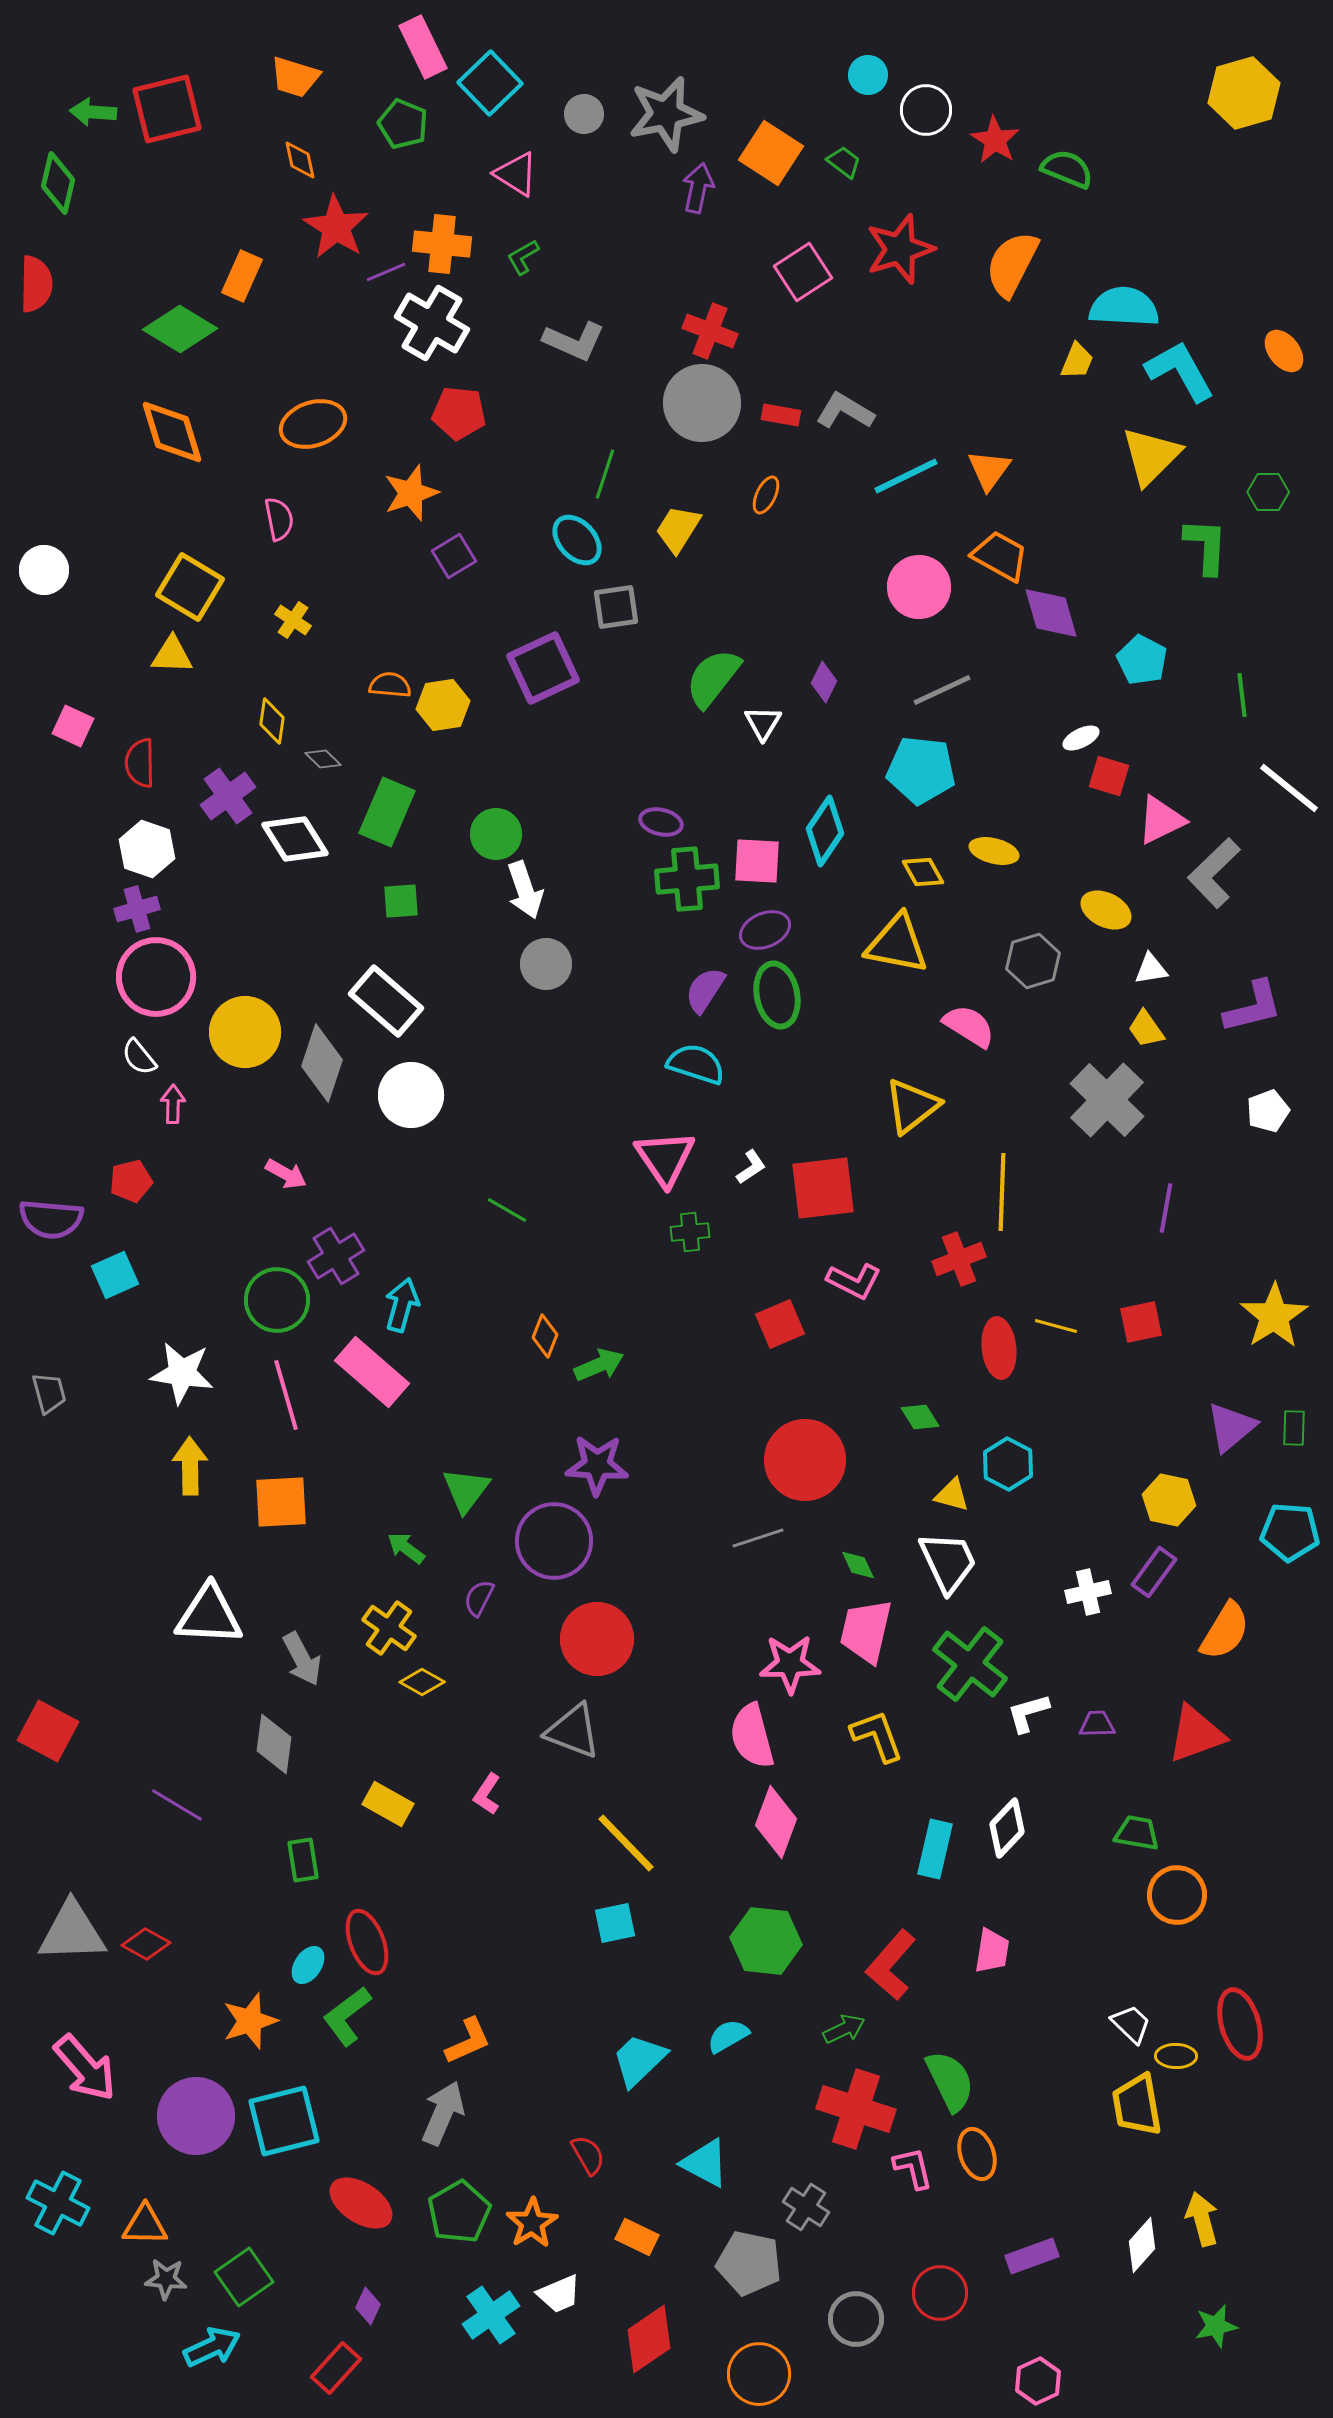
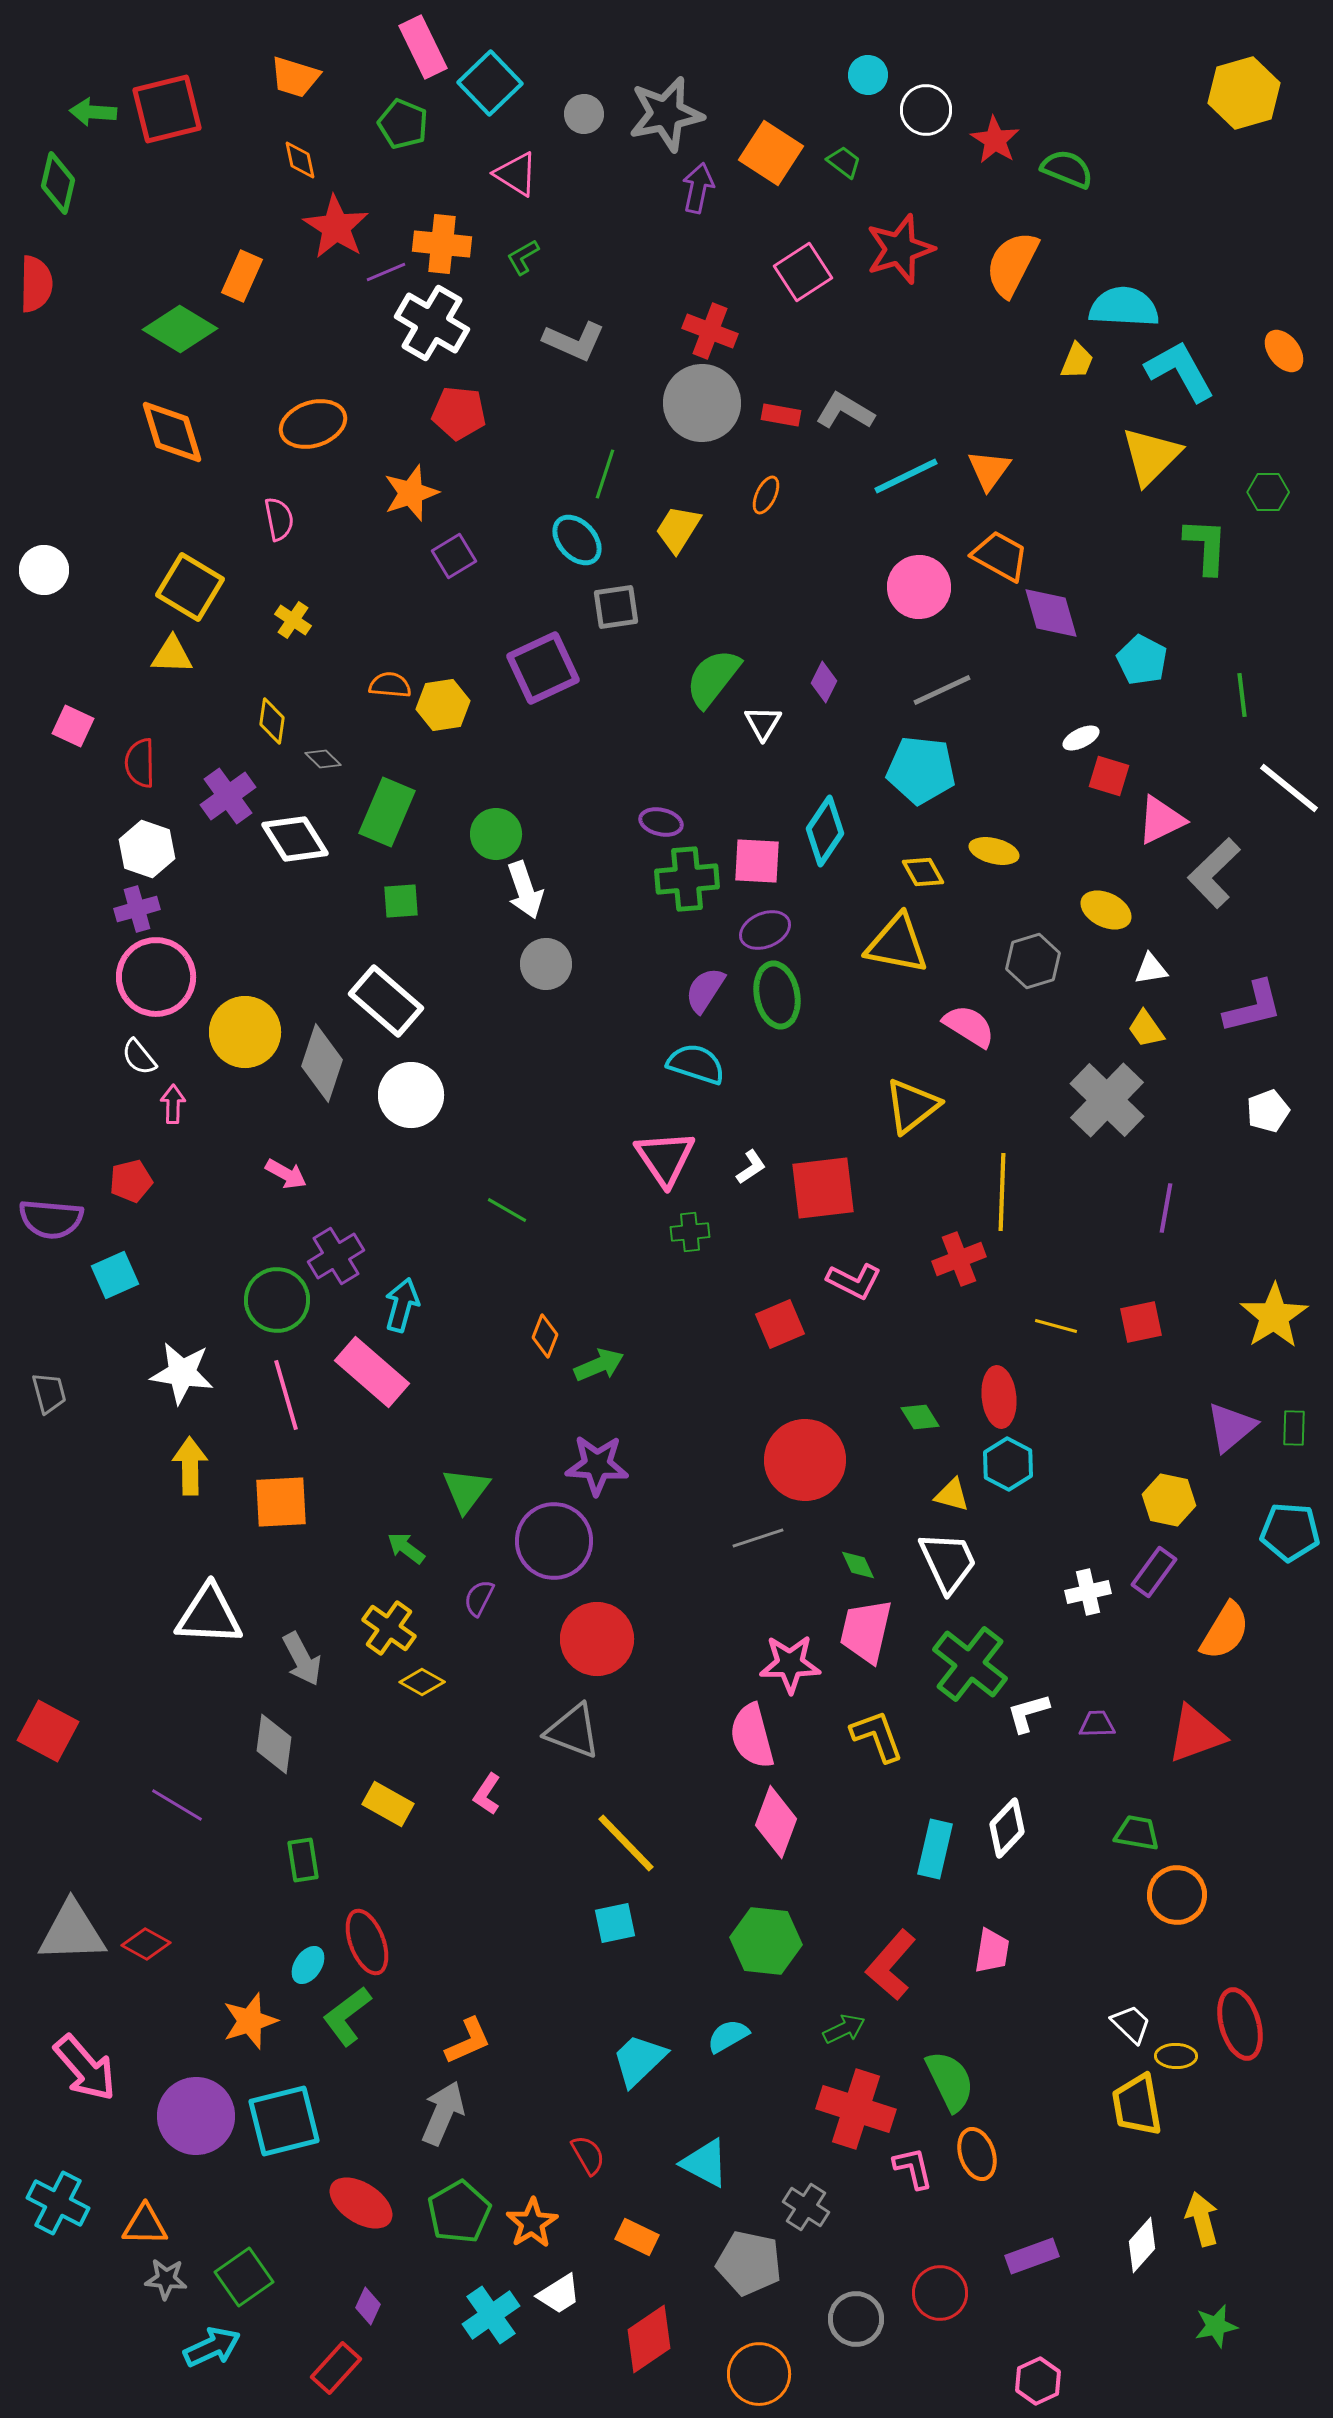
red ellipse at (999, 1348): moved 49 px down
white trapezoid at (559, 2294): rotated 9 degrees counterclockwise
